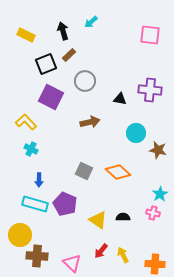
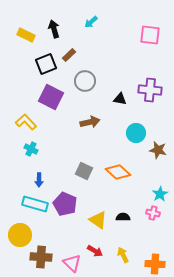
black arrow: moved 9 px left, 2 px up
red arrow: moved 6 px left; rotated 98 degrees counterclockwise
brown cross: moved 4 px right, 1 px down
